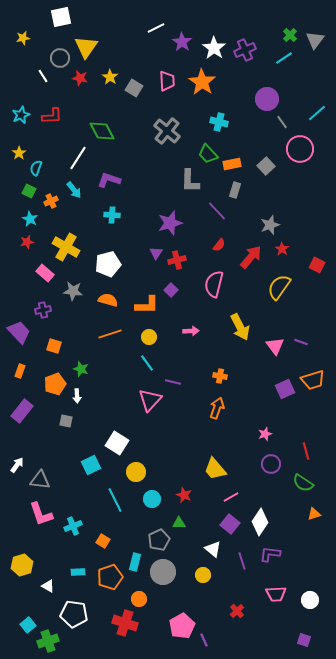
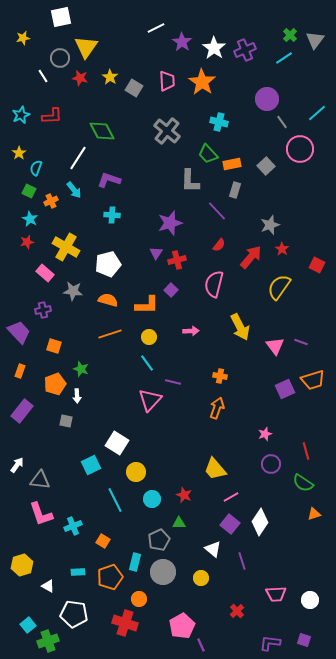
purple L-shape at (270, 554): moved 89 px down
yellow circle at (203, 575): moved 2 px left, 3 px down
purple line at (204, 640): moved 3 px left, 5 px down
